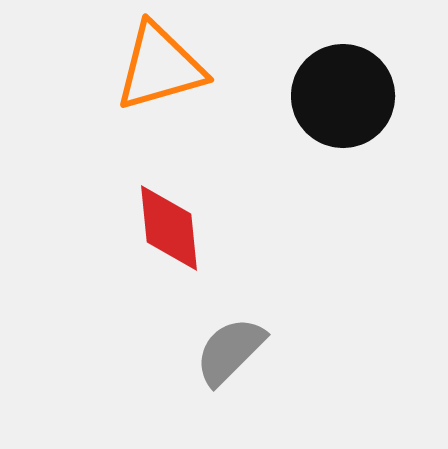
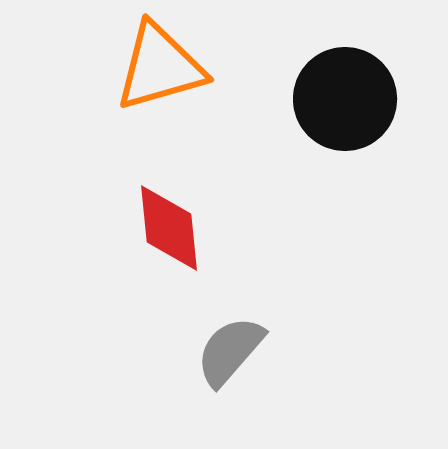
black circle: moved 2 px right, 3 px down
gray semicircle: rotated 4 degrees counterclockwise
